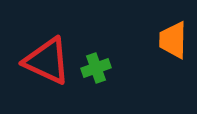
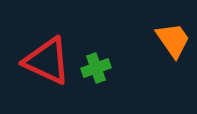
orange trapezoid: rotated 144 degrees clockwise
